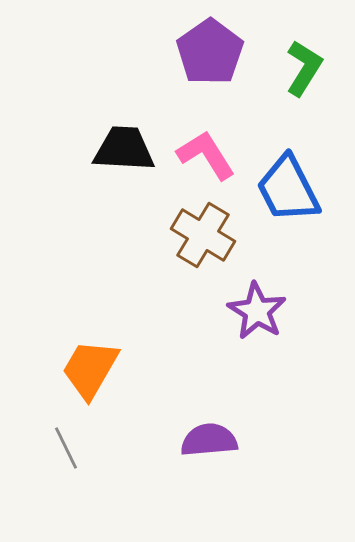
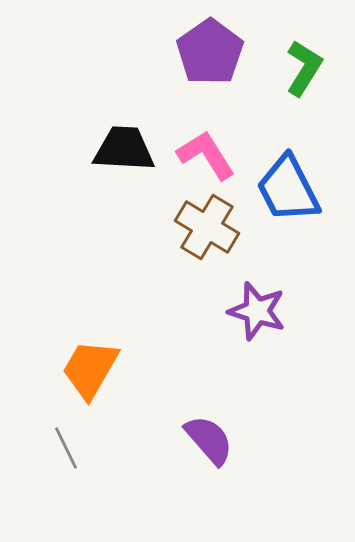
brown cross: moved 4 px right, 8 px up
purple star: rotated 14 degrees counterclockwise
purple semicircle: rotated 54 degrees clockwise
